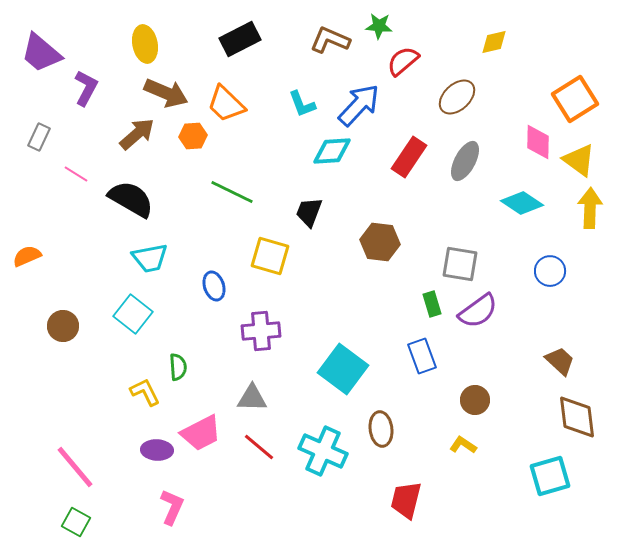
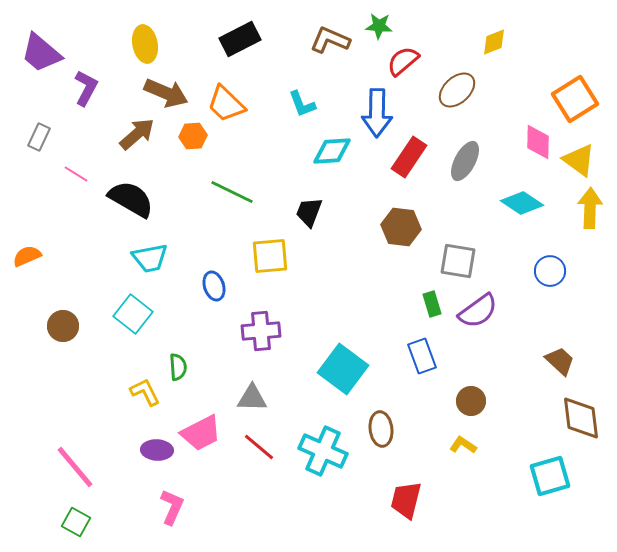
yellow diamond at (494, 42): rotated 8 degrees counterclockwise
brown ellipse at (457, 97): moved 7 px up
blue arrow at (359, 105): moved 18 px right, 8 px down; rotated 138 degrees clockwise
brown hexagon at (380, 242): moved 21 px right, 15 px up
yellow square at (270, 256): rotated 21 degrees counterclockwise
gray square at (460, 264): moved 2 px left, 3 px up
brown circle at (475, 400): moved 4 px left, 1 px down
brown diamond at (577, 417): moved 4 px right, 1 px down
